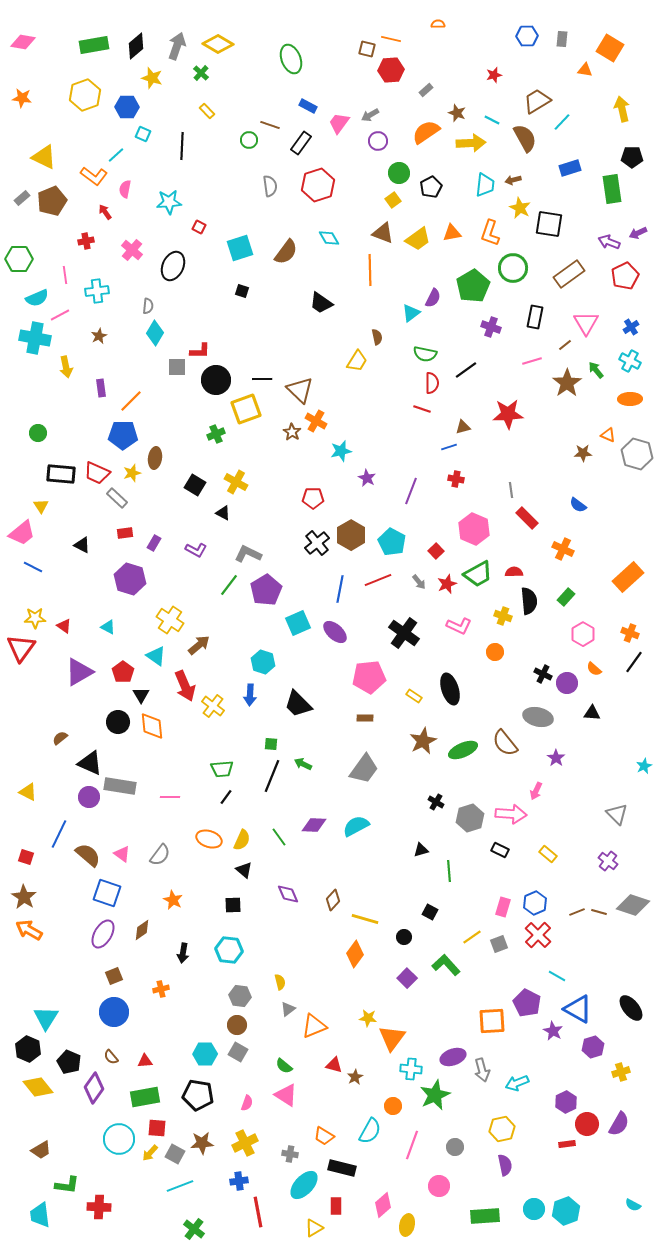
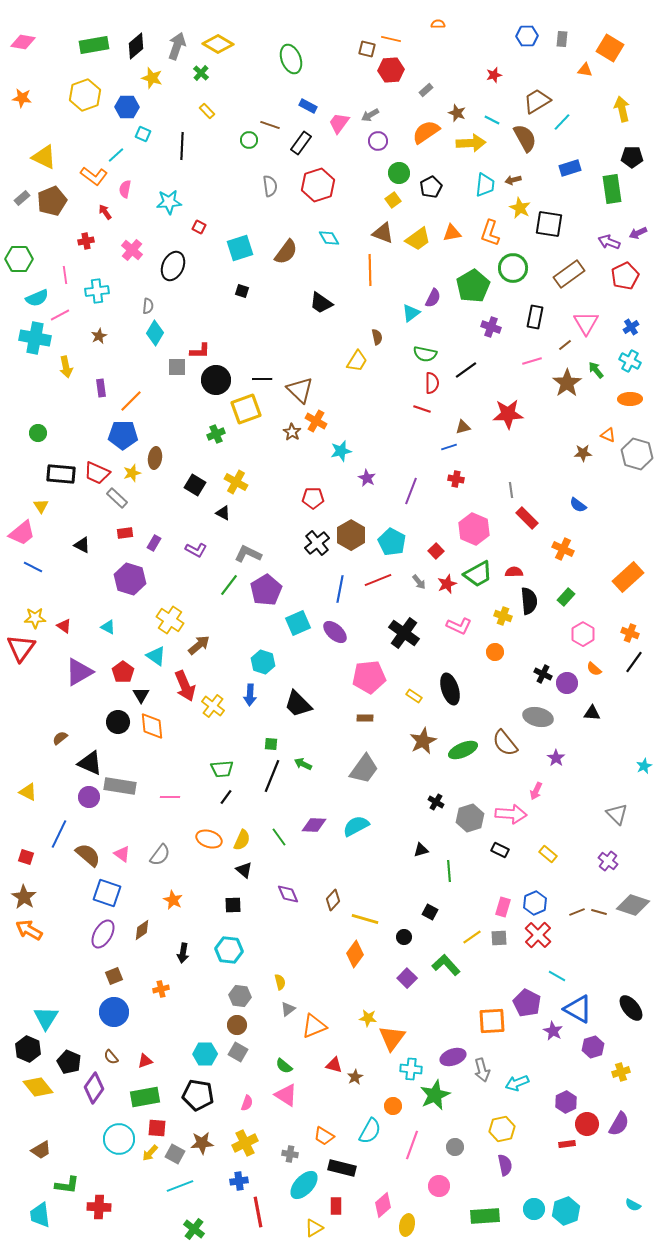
gray square at (499, 944): moved 6 px up; rotated 18 degrees clockwise
red triangle at (145, 1061): rotated 14 degrees counterclockwise
